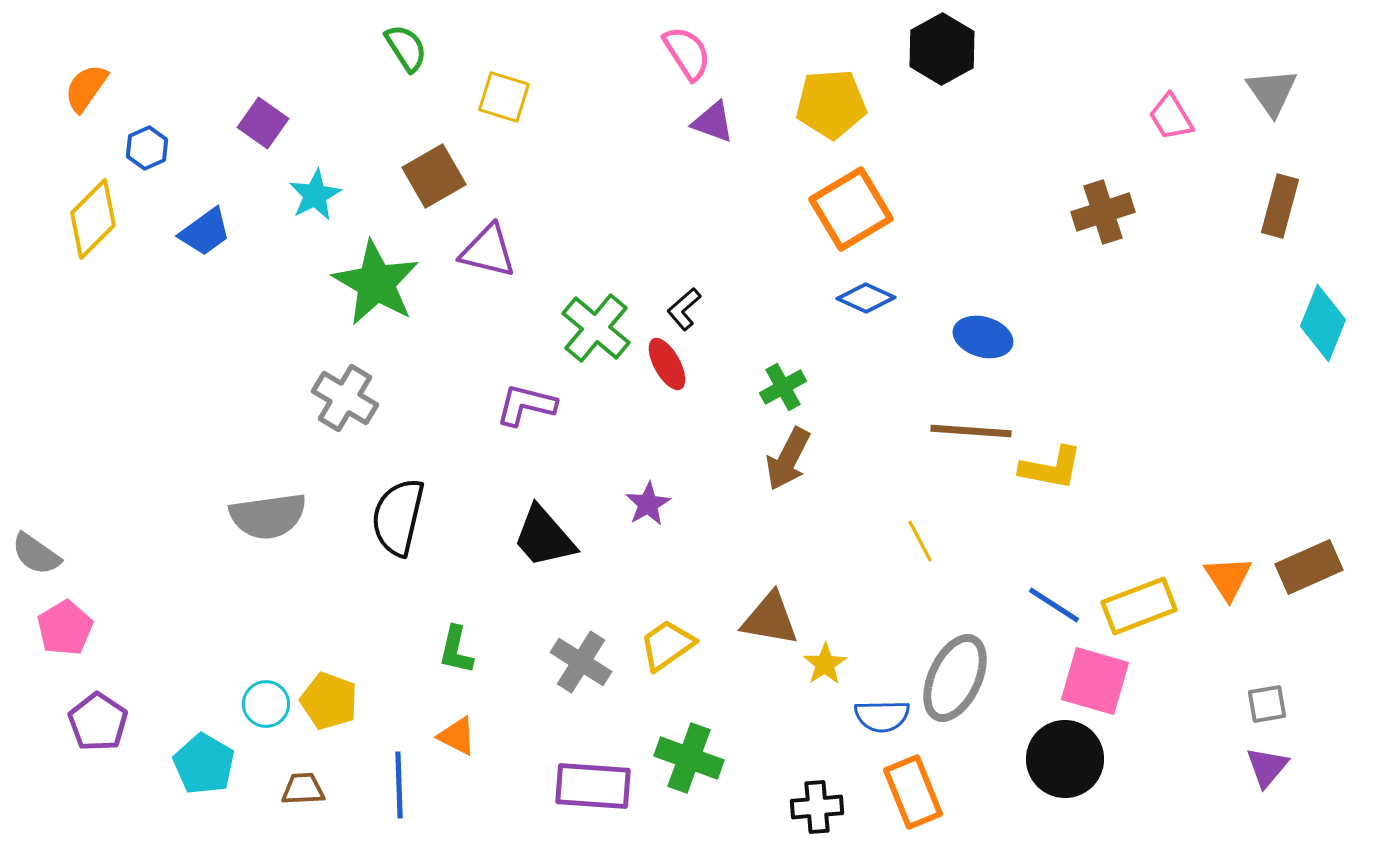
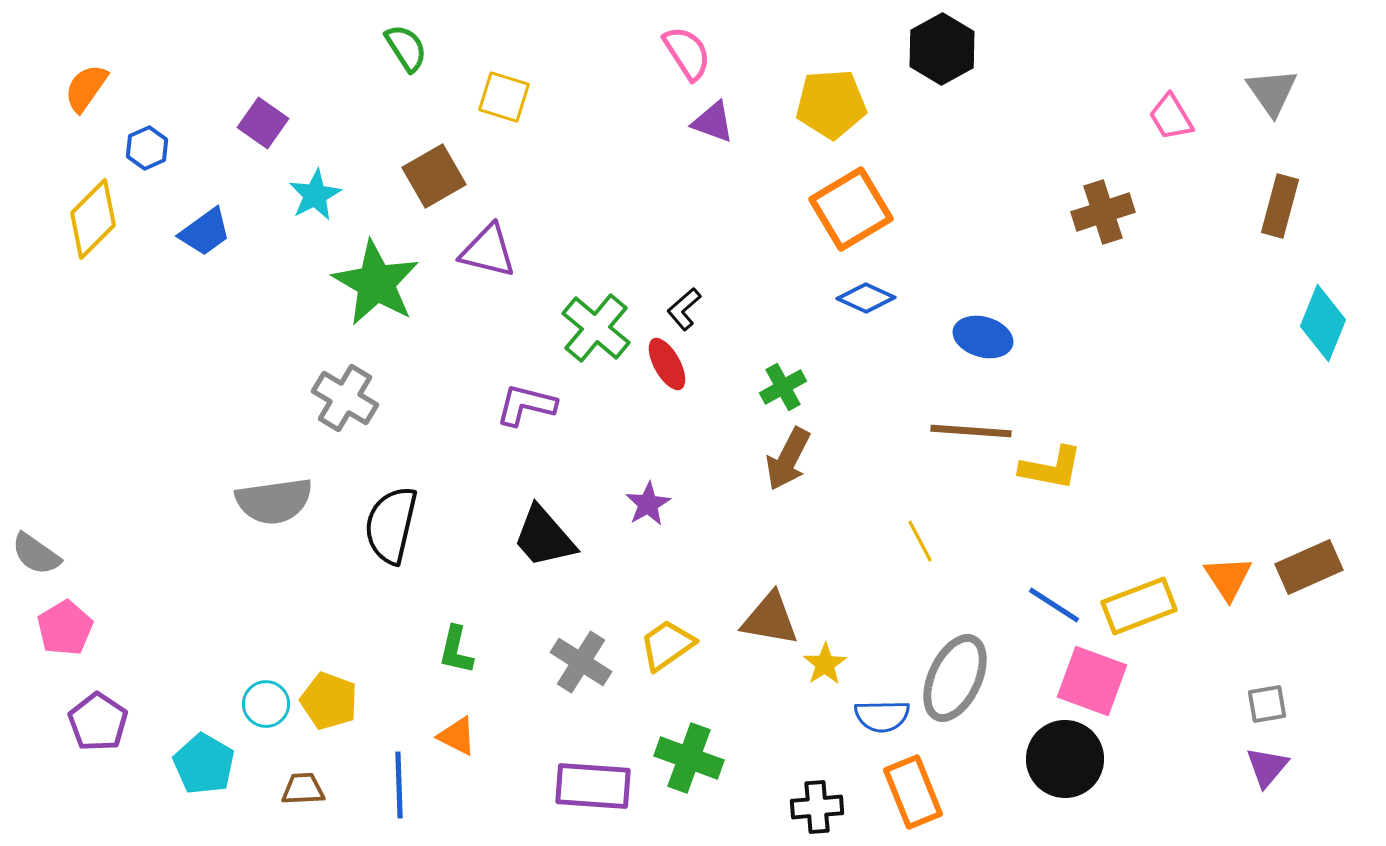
gray semicircle at (268, 516): moved 6 px right, 15 px up
black semicircle at (398, 517): moved 7 px left, 8 px down
pink square at (1095, 681): moved 3 px left; rotated 4 degrees clockwise
